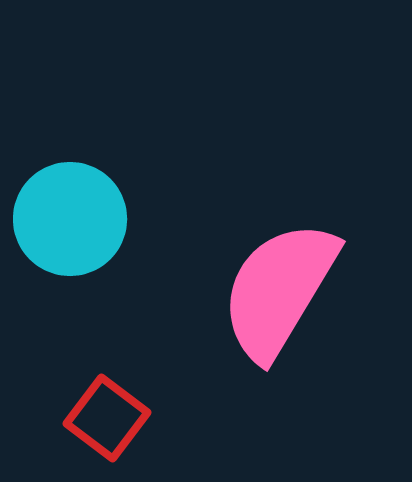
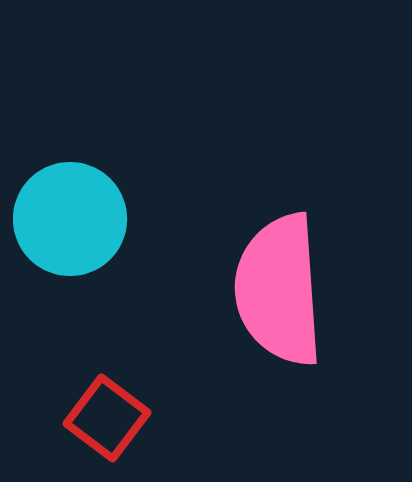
pink semicircle: rotated 35 degrees counterclockwise
